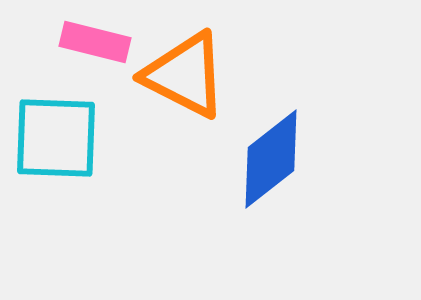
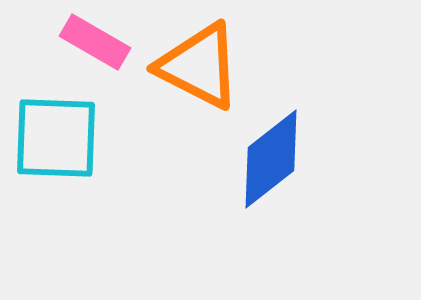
pink rectangle: rotated 16 degrees clockwise
orange triangle: moved 14 px right, 9 px up
